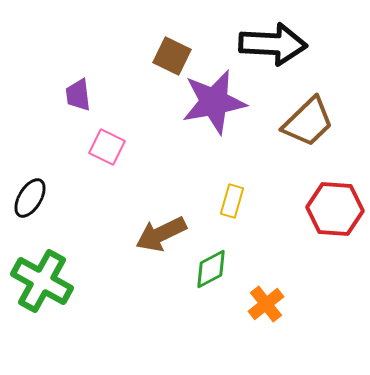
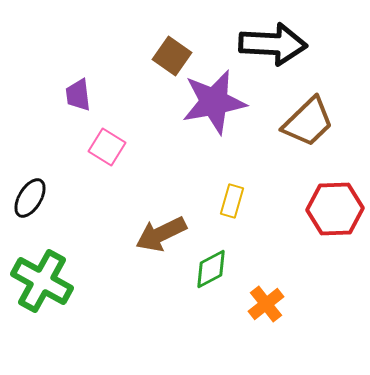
brown square: rotated 9 degrees clockwise
pink square: rotated 6 degrees clockwise
red hexagon: rotated 6 degrees counterclockwise
